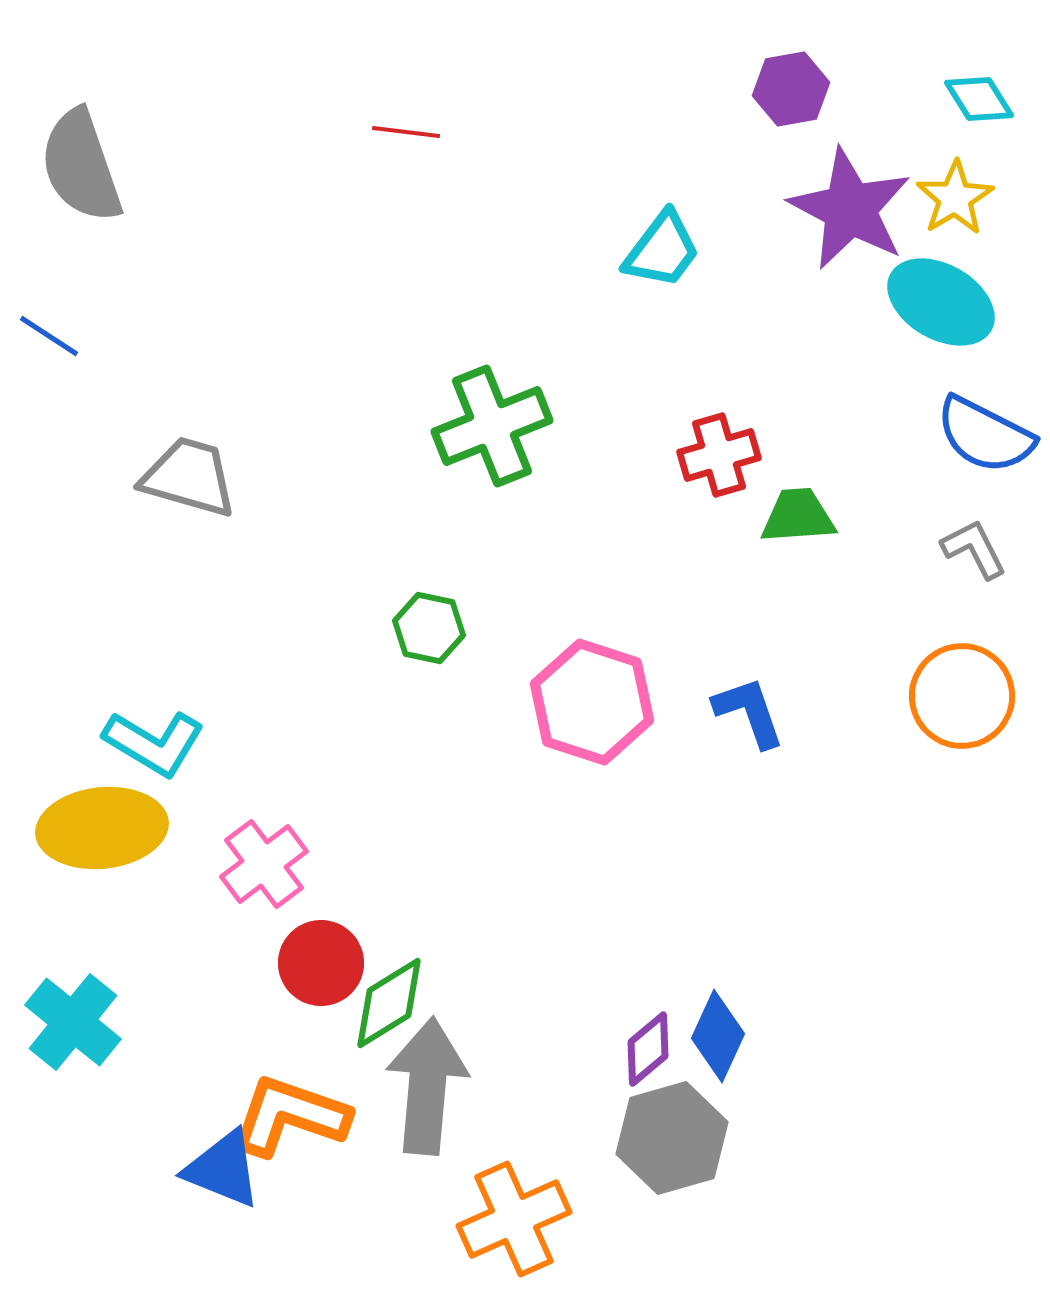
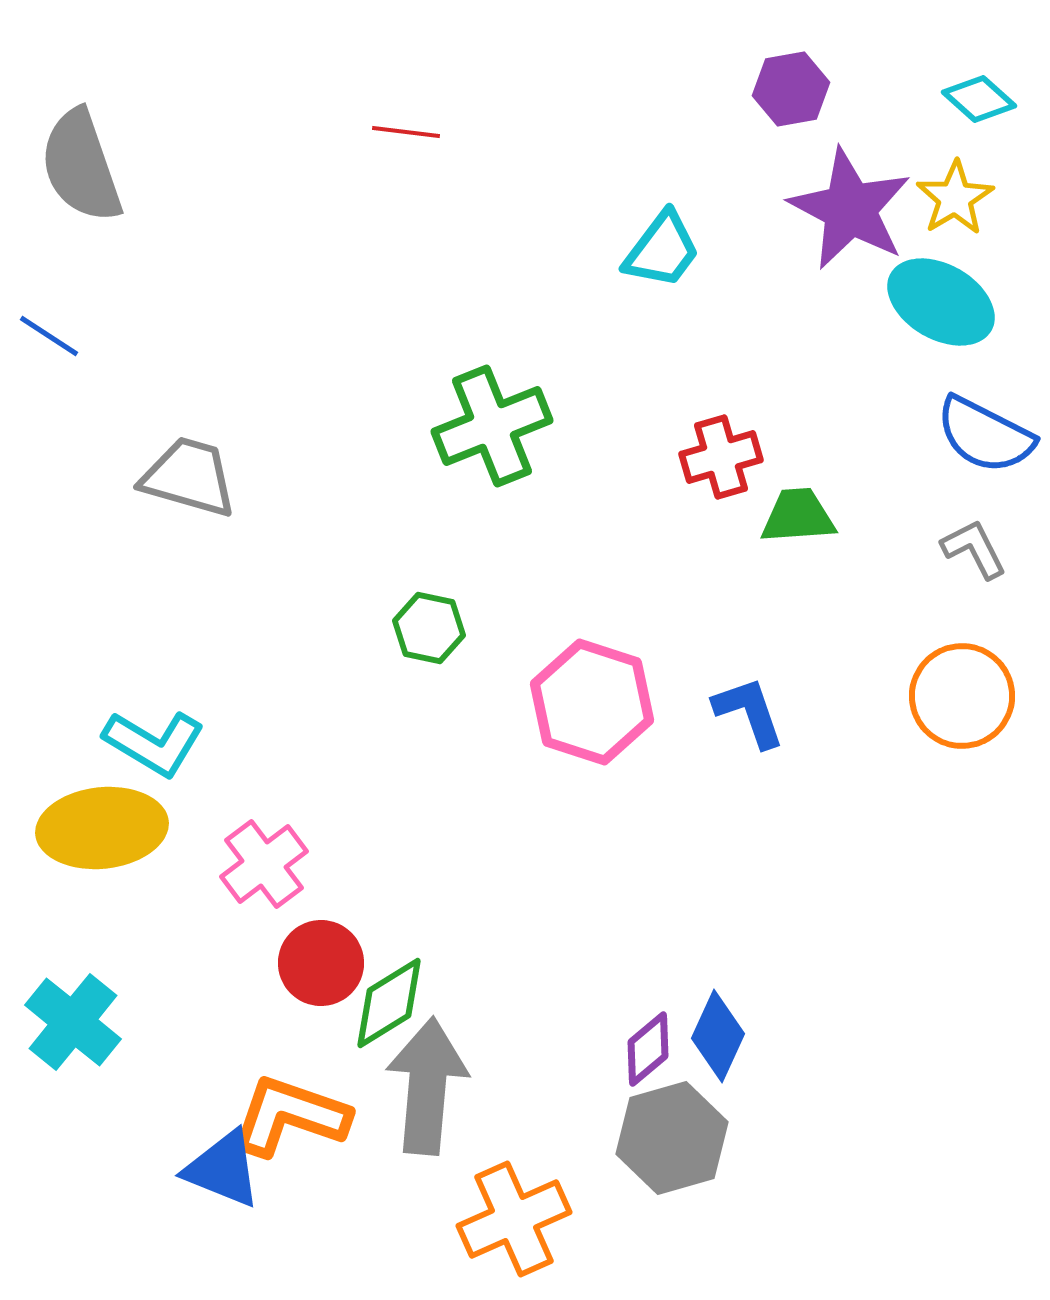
cyan diamond: rotated 16 degrees counterclockwise
red cross: moved 2 px right, 2 px down
